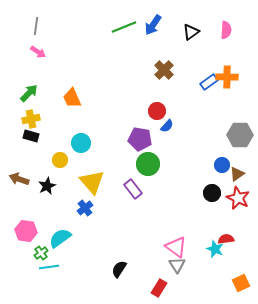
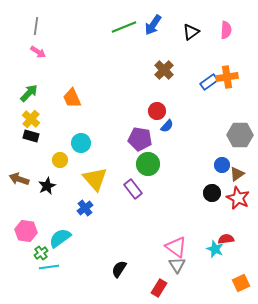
orange cross: rotated 10 degrees counterclockwise
yellow cross: rotated 36 degrees counterclockwise
yellow triangle: moved 3 px right, 3 px up
